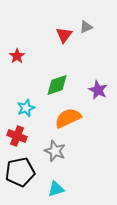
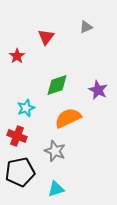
red triangle: moved 18 px left, 2 px down
